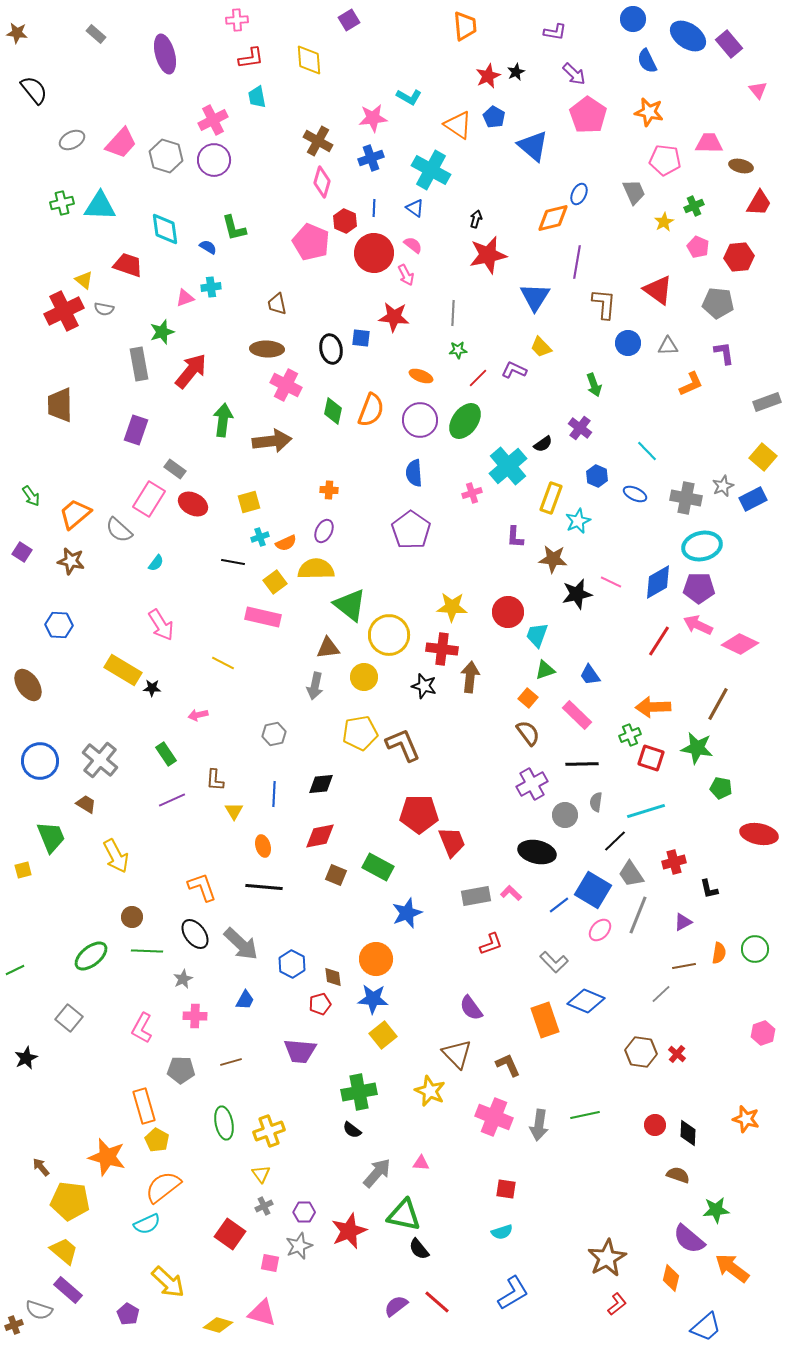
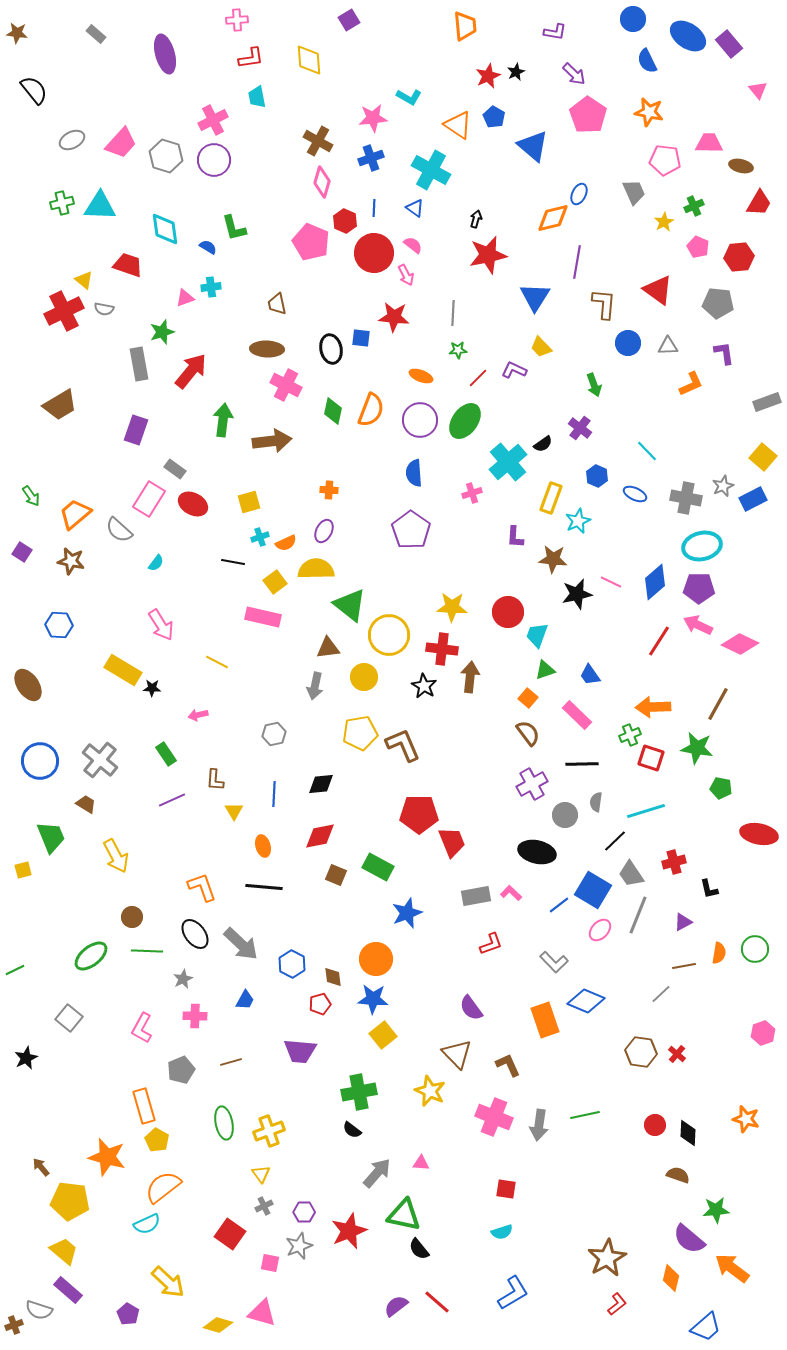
brown trapezoid at (60, 405): rotated 120 degrees counterclockwise
cyan cross at (508, 466): moved 4 px up
blue diamond at (658, 582): moved 3 px left; rotated 12 degrees counterclockwise
yellow line at (223, 663): moved 6 px left, 1 px up
black star at (424, 686): rotated 15 degrees clockwise
gray pentagon at (181, 1070): rotated 24 degrees counterclockwise
